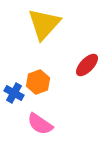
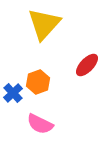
blue cross: moved 1 px left; rotated 18 degrees clockwise
pink semicircle: rotated 8 degrees counterclockwise
